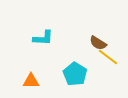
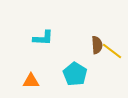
brown semicircle: moved 1 px left, 2 px down; rotated 126 degrees counterclockwise
yellow line: moved 4 px right, 6 px up
